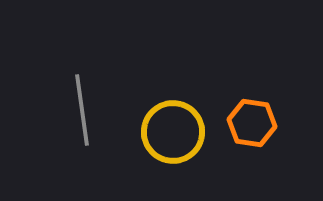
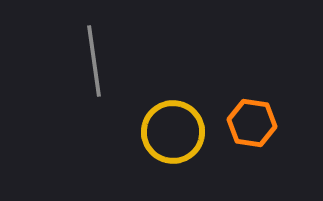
gray line: moved 12 px right, 49 px up
